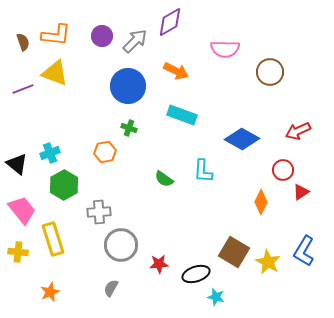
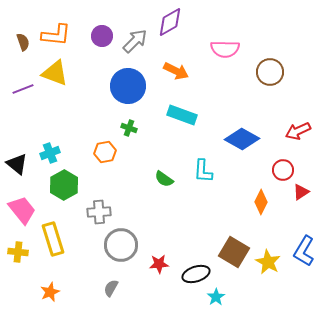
cyan star: rotated 24 degrees clockwise
